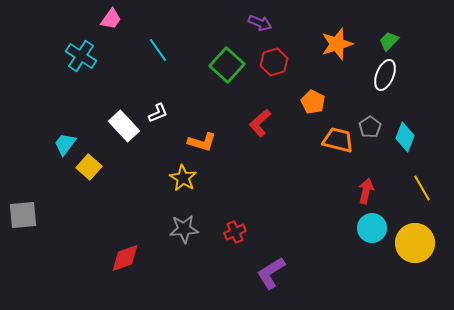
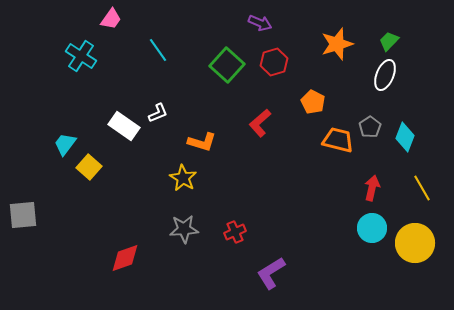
white rectangle: rotated 12 degrees counterclockwise
red arrow: moved 6 px right, 3 px up
